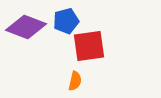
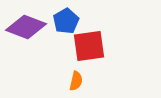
blue pentagon: rotated 15 degrees counterclockwise
orange semicircle: moved 1 px right
